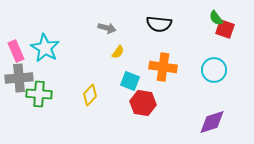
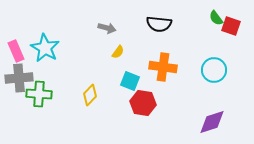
red square: moved 6 px right, 3 px up
